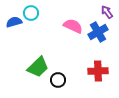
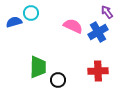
green trapezoid: rotated 45 degrees counterclockwise
